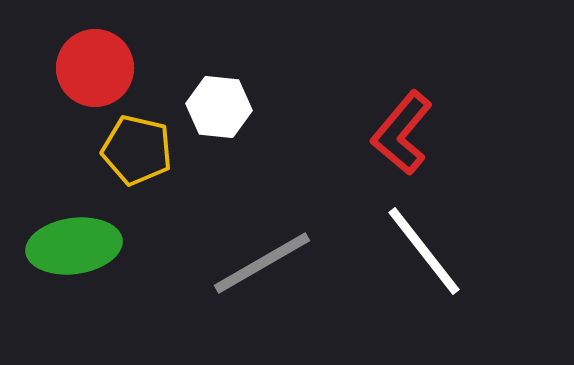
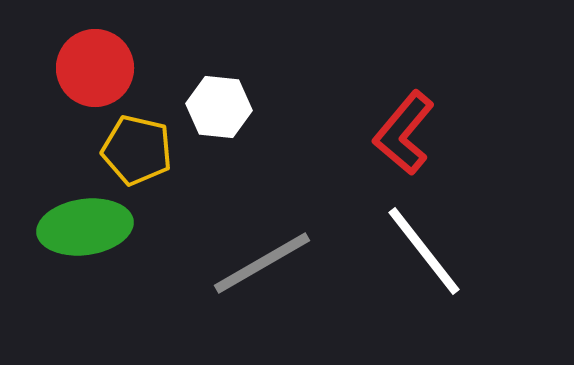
red L-shape: moved 2 px right
green ellipse: moved 11 px right, 19 px up
